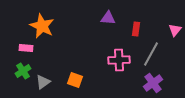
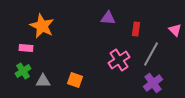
pink triangle: rotated 24 degrees counterclockwise
pink cross: rotated 30 degrees counterclockwise
gray triangle: moved 1 px up; rotated 35 degrees clockwise
